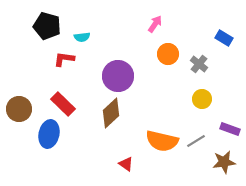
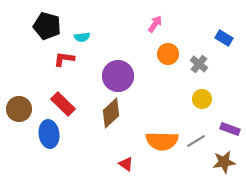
blue ellipse: rotated 20 degrees counterclockwise
orange semicircle: rotated 12 degrees counterclockwise
